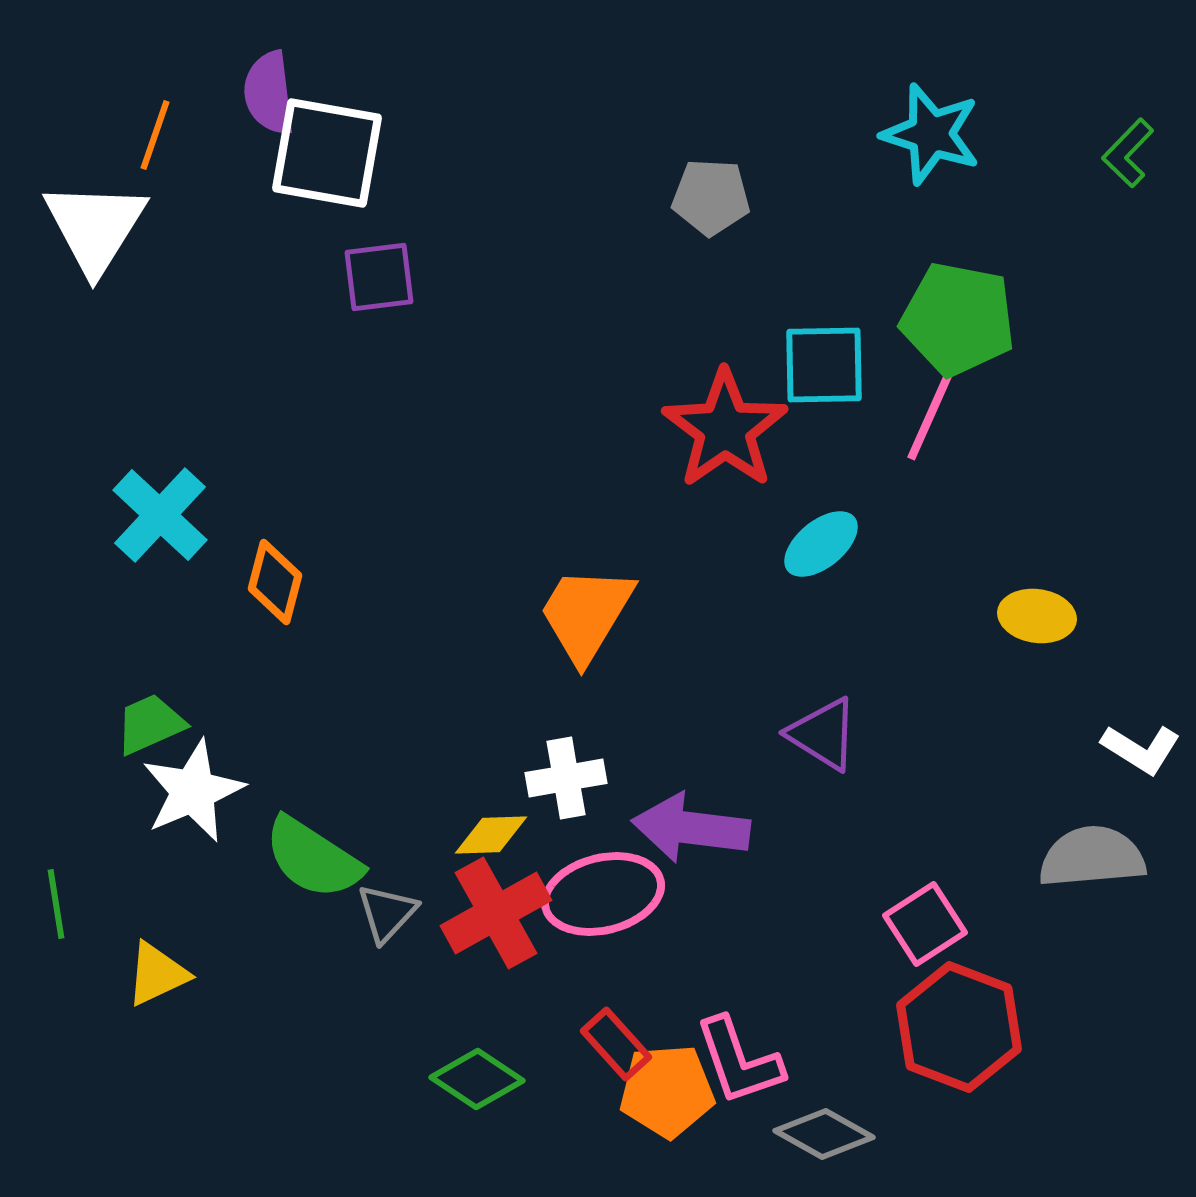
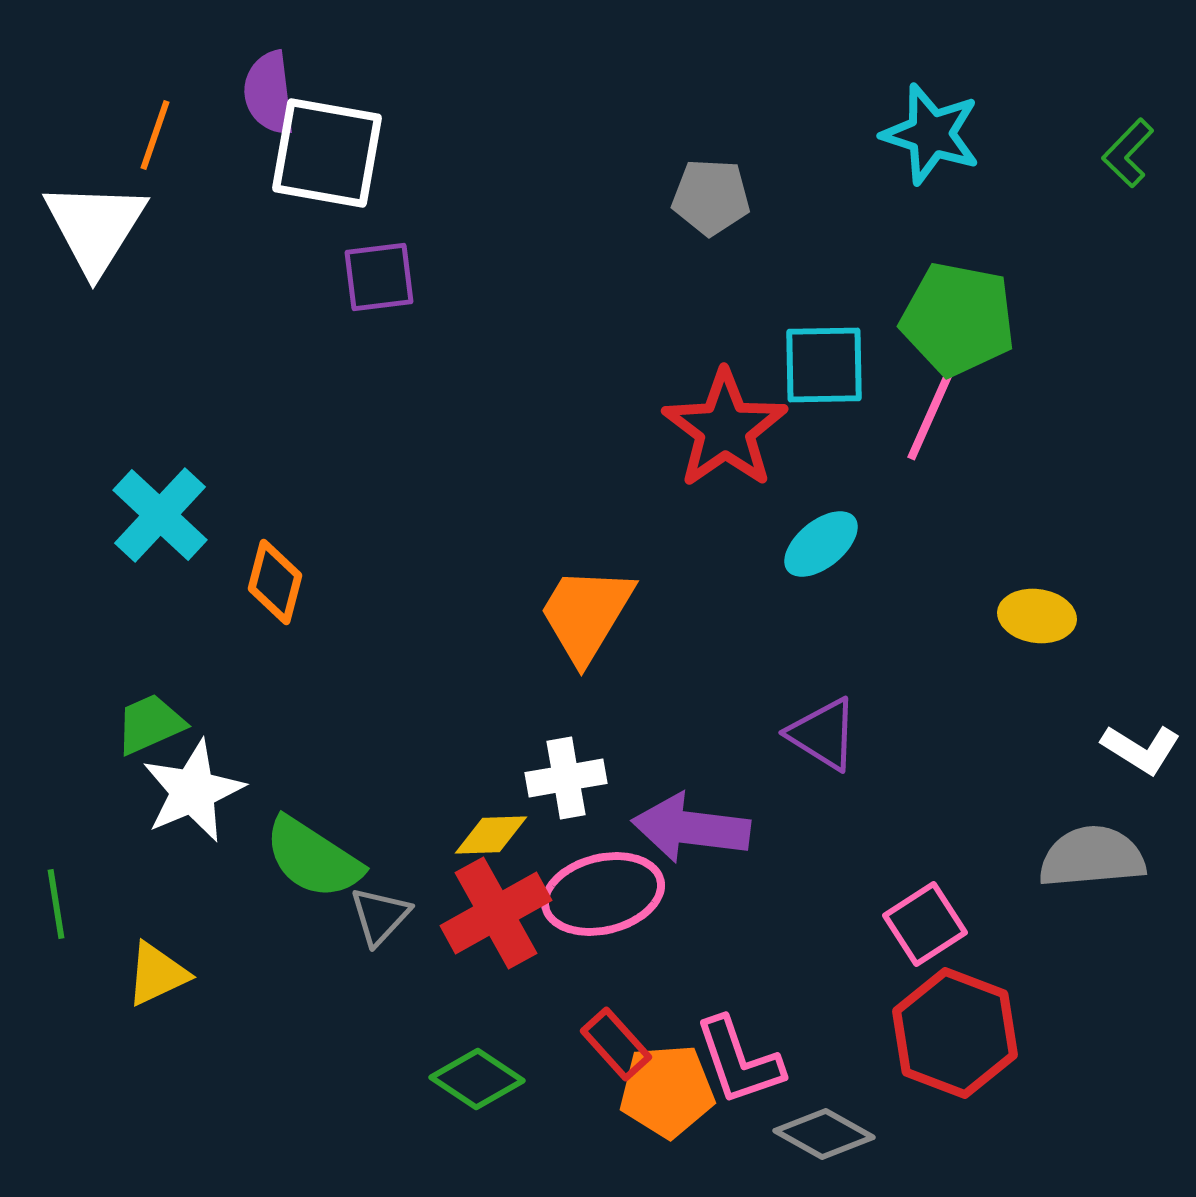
gray triangle: moved 7 px left, 3 px down
red hexagon: moved 4 px left, 6 px down
